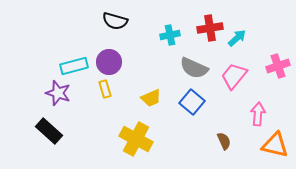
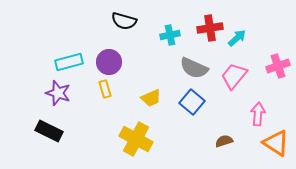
black semicircle: moved 9 px right
cyan rectangle: moved 5 px left, 4 px up
black rectangle: rotated 16 degrees counterclockwise
brown semicircle: rotated 84 degrees counterclockwise
orange triangle: moved 1 px right, 2 px up; rotated 20 degrees clockwise
